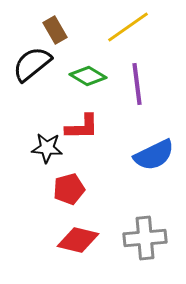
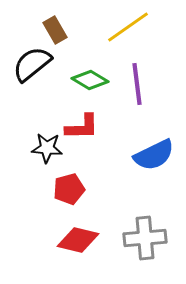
green diamond: moved 2 px right, 4 px down
